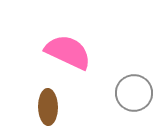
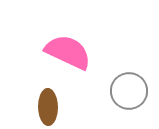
gray circle: moved 5 px left, 2 px up
